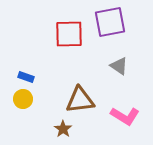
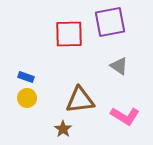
yellow circle: moved 4 px right, 1 px up
